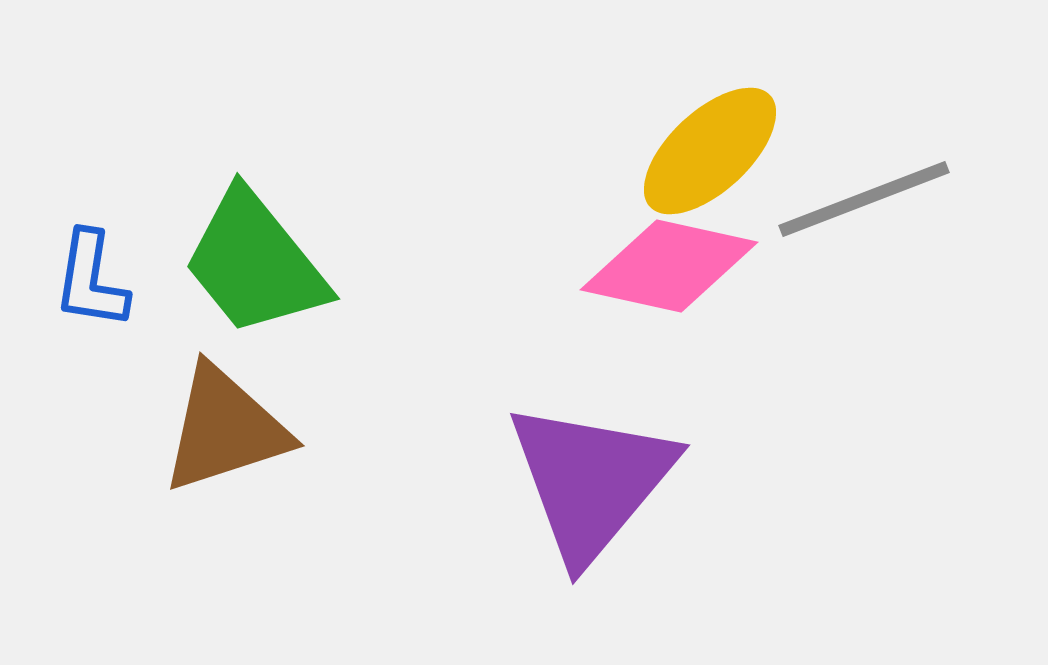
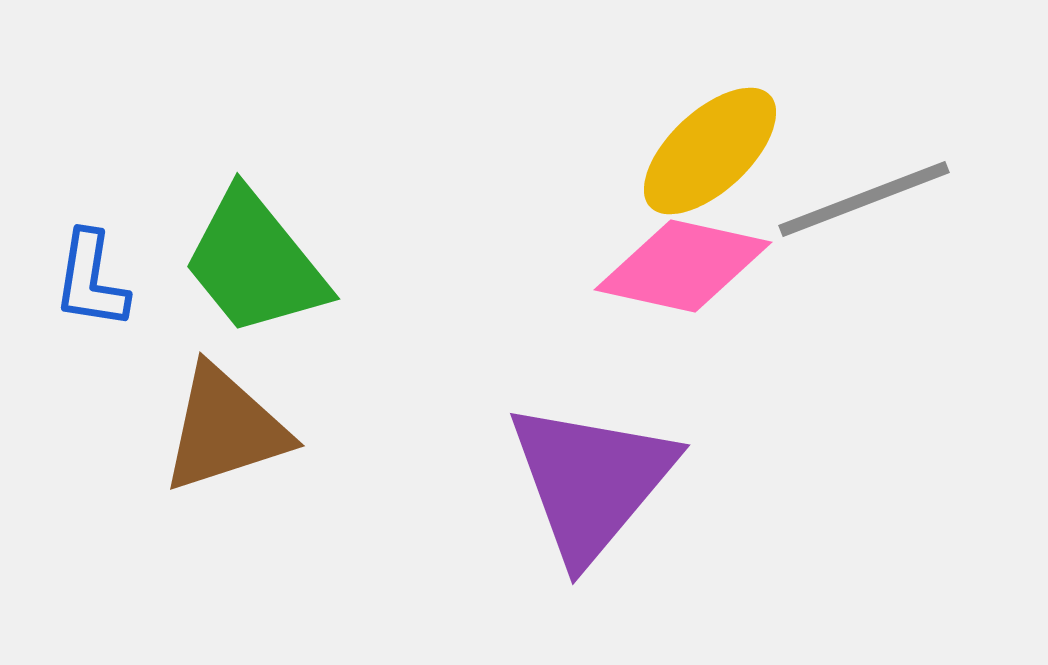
pink diamond: moved 14 px right
